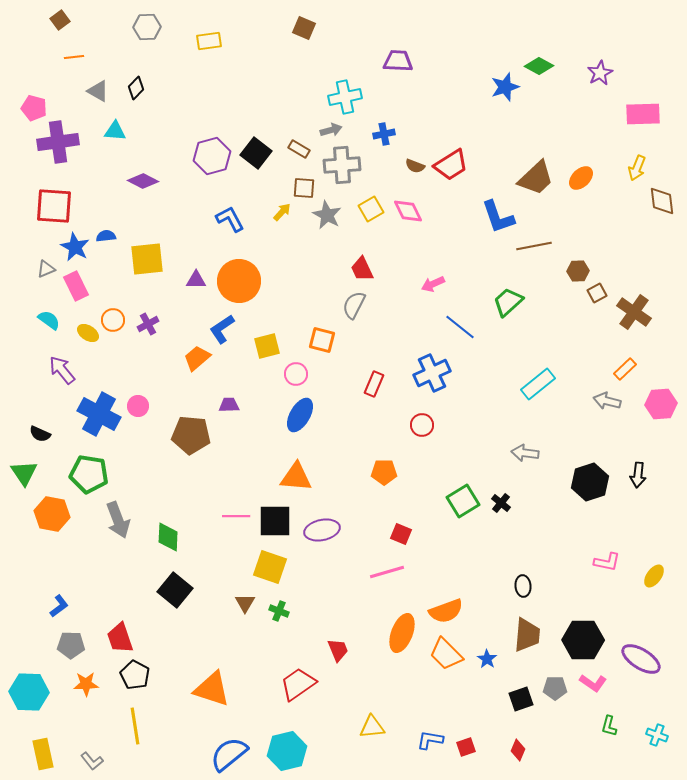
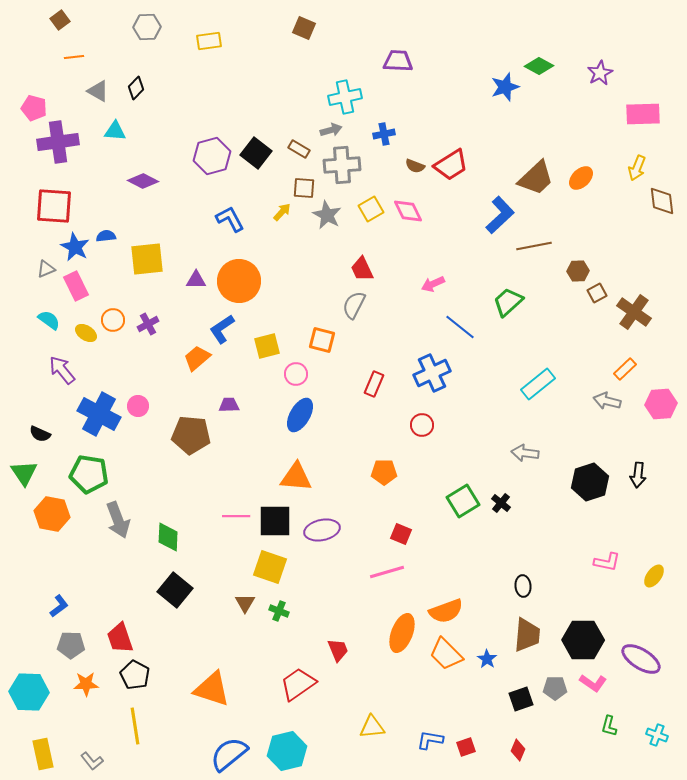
blue L-shape at (498, 217): moved 2 px right, 2 px up; rotated 114 degrees counterclockwise
yellow ellipse at (88, 333): moved 2 px left
